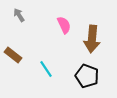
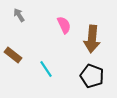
black pentagon: moved 5 px right
